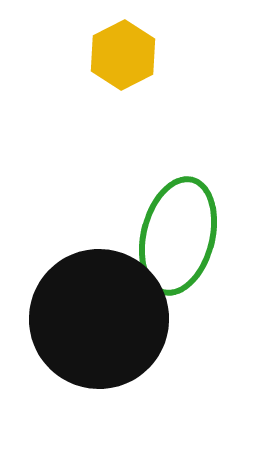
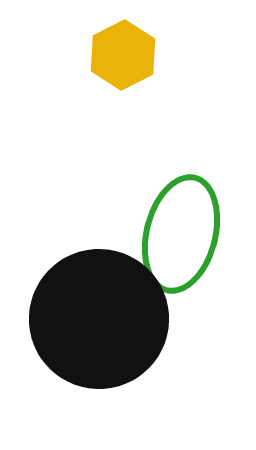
green ellipse: moved 3 px right, 2 px up
